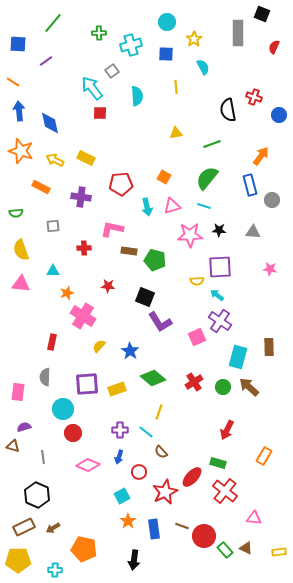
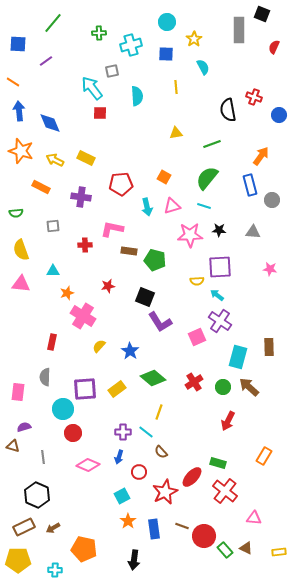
gray rectangle at (238, 33): moved 1 px right, 3 px up
gray square at (112, 71): rotated 24 degrees clockwise
blue diamond at (50, 123): rotated 10 degrees counterclockwise
red cross at (84, 248): moved 1 px right, 3 px up
red star at (108, 286): rotated 16 degrees counterclockwise
purple square at (87, 384): moved 2 px left, 5 px down
yellow rectangle at (117, 389): rotated 18 degrees counterclockwise
purple cross at (120, 430): moved 3 px right, 2 px down
red arrow at (227, 430): moved 1 px right, 9 px up
